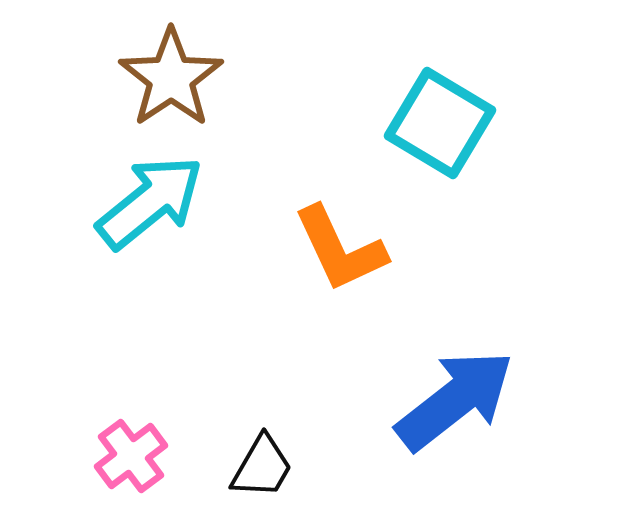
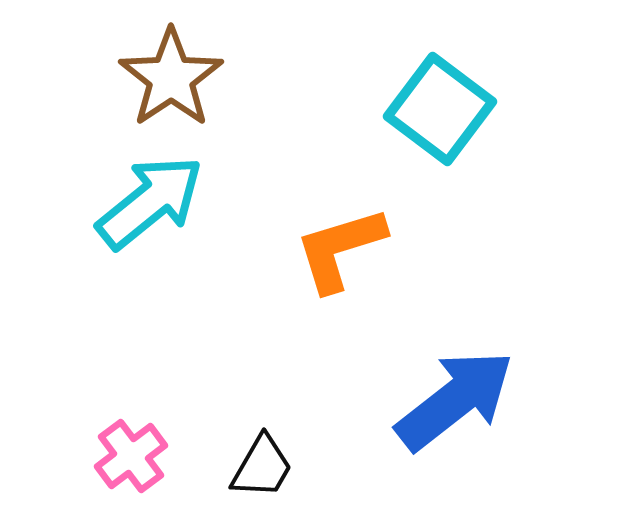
cyan square: moved 14 px up; rotated 6 degrees clockwise
orange L-shape: rotated 98 degrees clockwise
